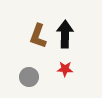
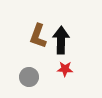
black arrow: moved 4 px left, 6 px down
